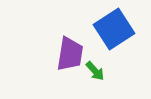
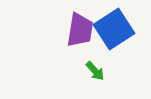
purple trapezoid: moved 10 px right, 24 px up
